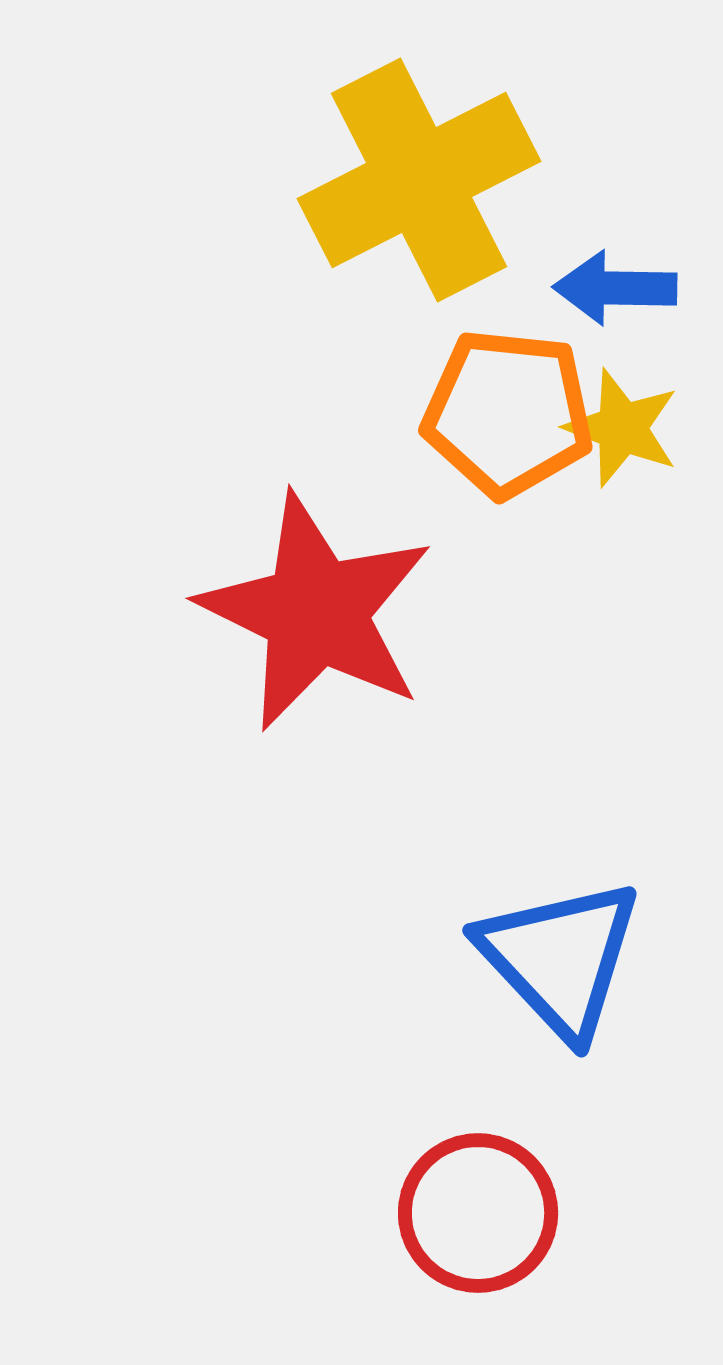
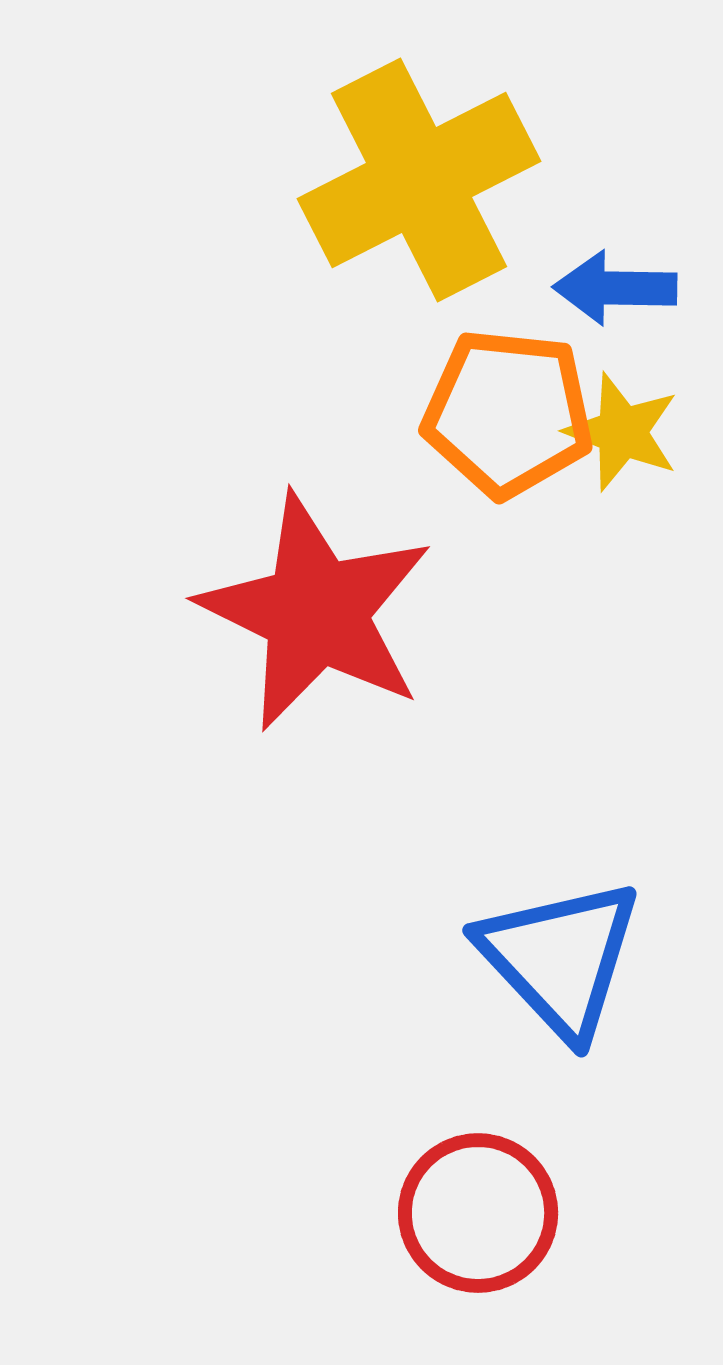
yellow star: moved 4 px down
